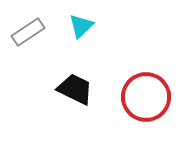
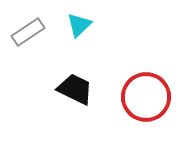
cyan triangle: moved 2 px left, 1 px up
